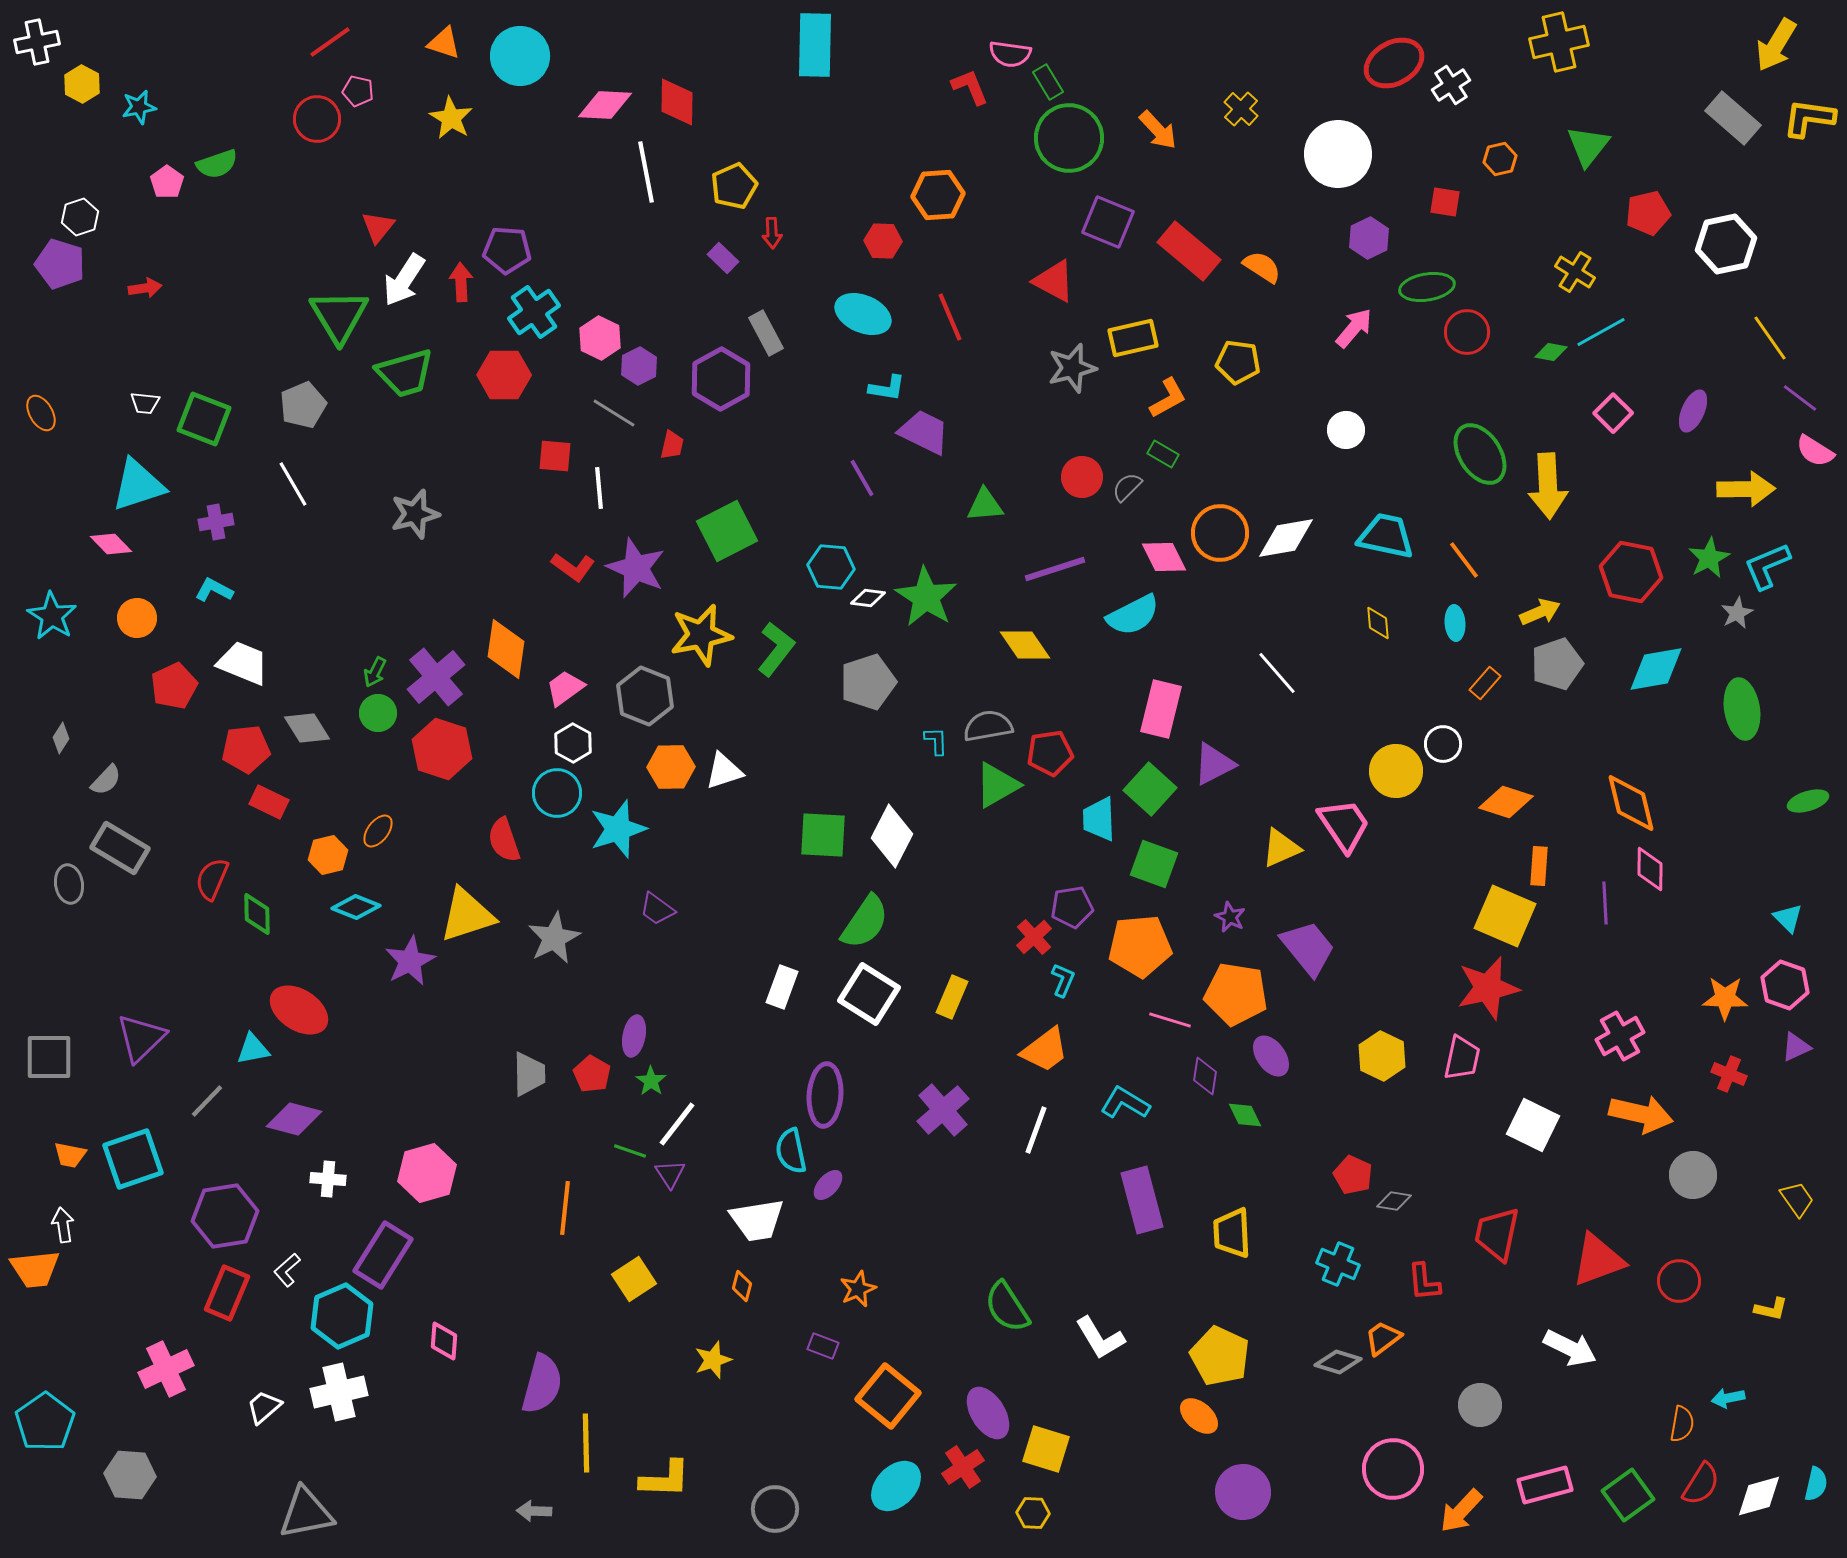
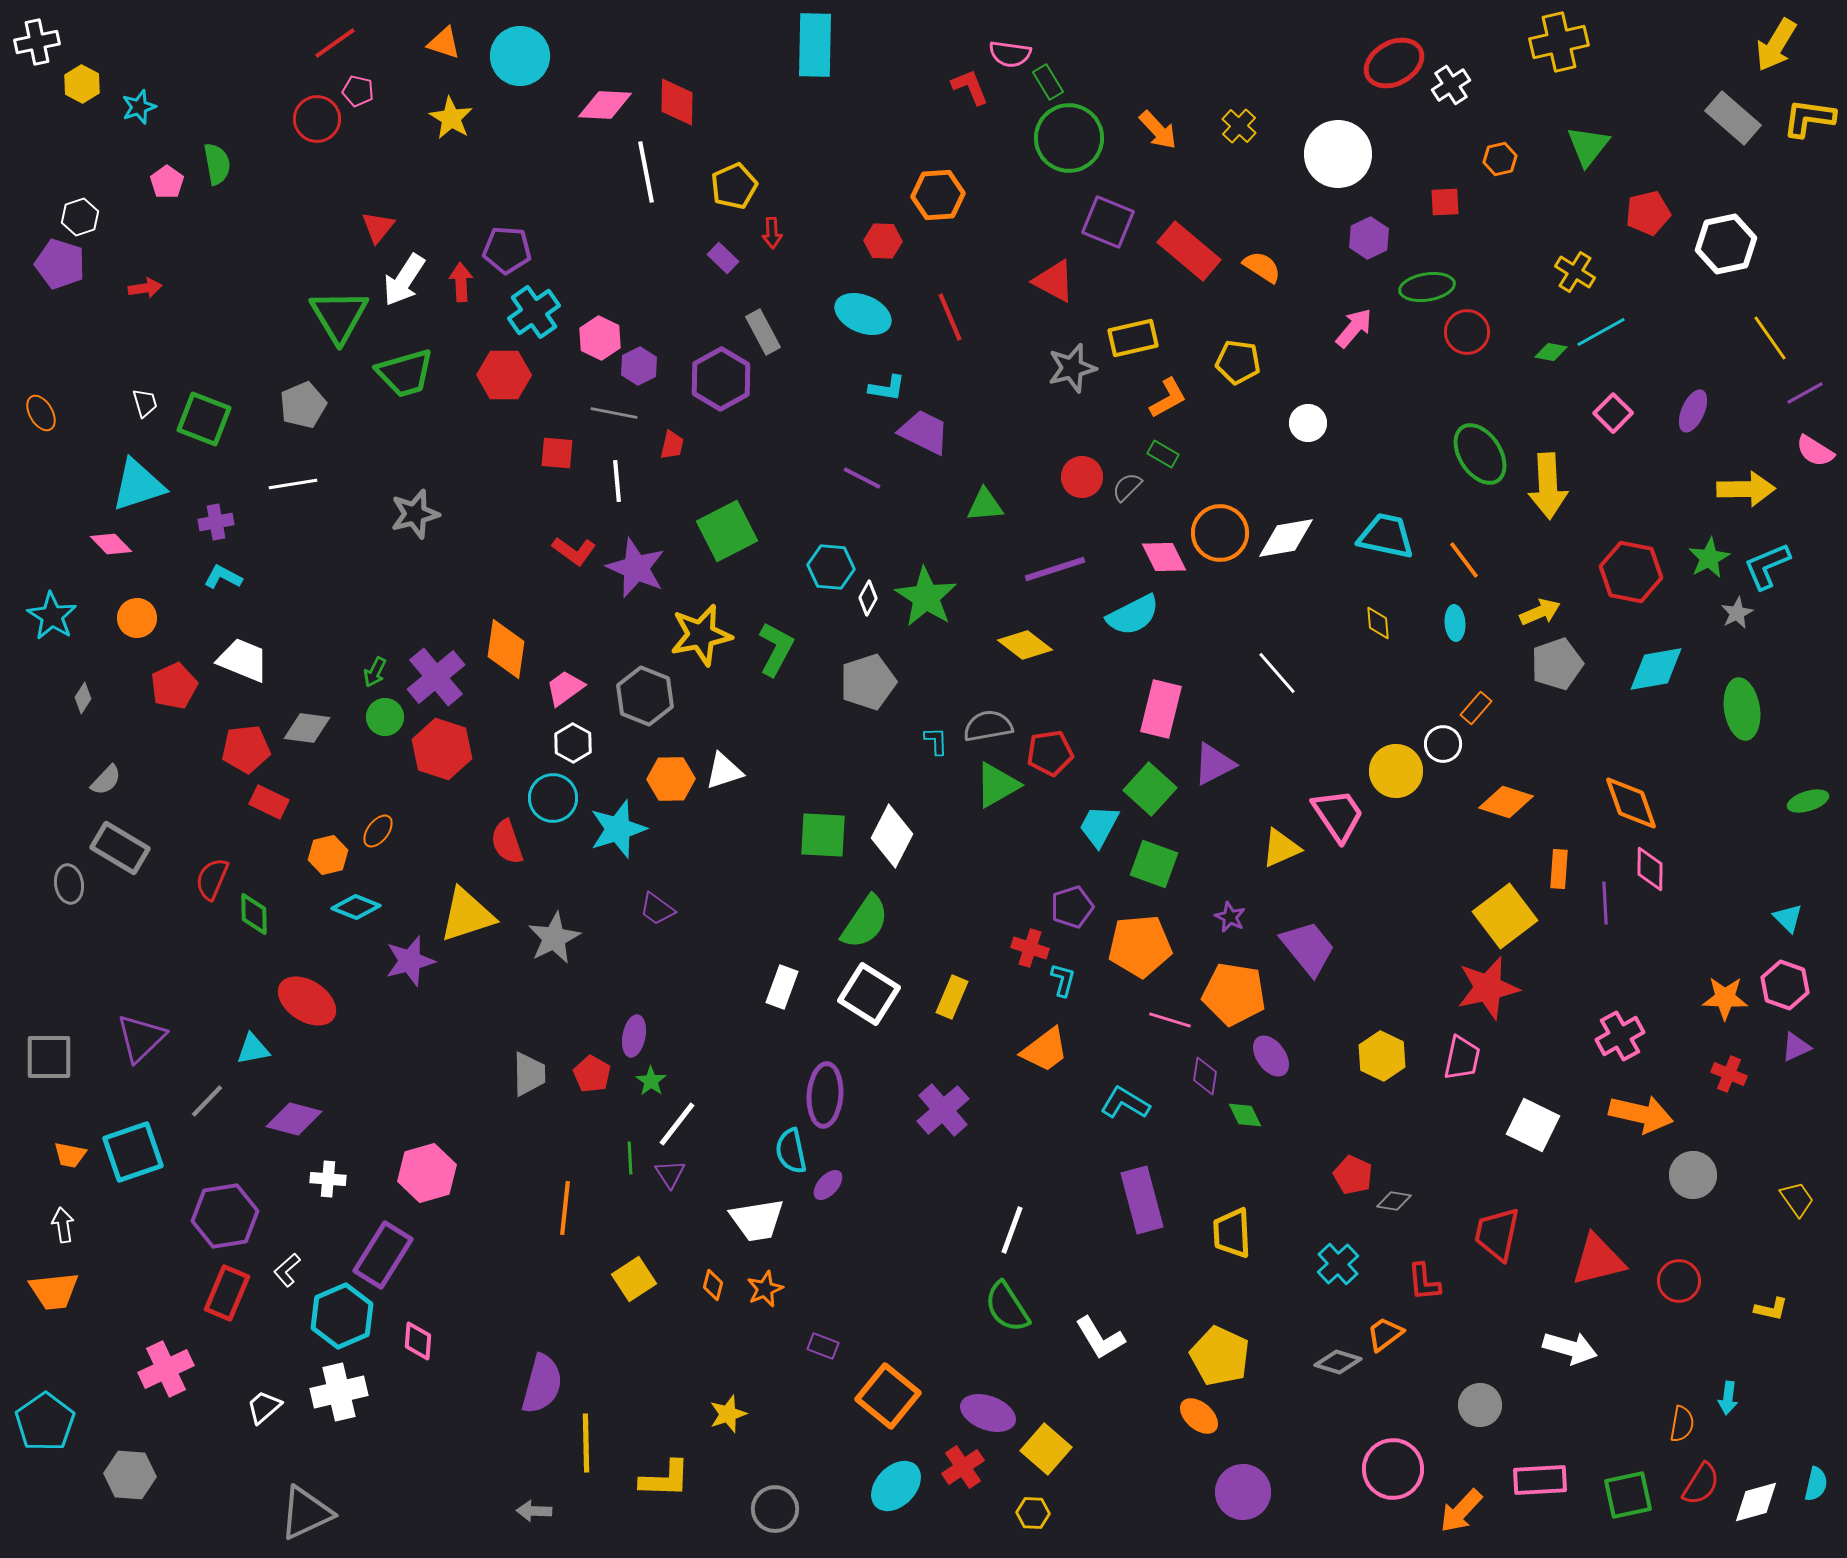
red line at (330, 42): moved 5 px right, 1 px down
cyan star at (139, 107): rotated 8 degrees counterclockwise
yellow cross at (1241, 109): moved 2 px left, 17 px down
green semicircle at (217, 164): rotated 81 degrees counterclockwise
red square at (1445, 202): rotated 12 degrees counterclockwise
gray rectangle at (766, 333): moved 3 px left, 1 px up
purple line at (1800, 398): moved 5 px right, 5 px up; rotated 66 degrees counterclockwise
white trapezoid at (145, 403): rotated 112 degrees counterclockwise
gray line at (614, 413): rotated 21 degrees counterclockwise
white circle at (1346, 430): moved 38 px left, 7 px up
red square at (555, 456): moved 2 px right, 3 px up
purple line at (862, 478): rotated 33 degrees counterclockwise
white line at (293, 484): rotated 69 degrees counterclockwise
white line at (599, 488): moved 18 px right, 7 px up
red L-shape at (573, 567): moved 1 px right, 16 px up
cyan L-shape at (214, 590): moved 9 px right, 13 px up
white diamond at (868, 598): rotated 68 degrees counterclockwise
yellow diamond at (1025, 645): rotated 18 degrees counterclockwise
green L-shape at (776, 649): rotated 10 degrees counterclockwise
white trapezoid at (243, 663): moved 3 px up
orange rectangle at (1485, 683): moved 9 px left, 25 px down
green circle at (378, 713): moved 7 px right, 4 px down
gray diamond at (307, 728): rotated 51 degrees counterclockwise
gray diamond at (61, 738): moved 22 px right, 40 px up
orange hexagon at (671, 767): moved 12 px down
cyan circle at (557, 793): moved 4 px left, 5 px down
orange diamond at (1631, 803): rotated 6 degrees counterclockwise
cyan trapezoid at (1099, 819): moved 7 px down; rotated 30 degrees clockwise
pink trapezoid at (1344, 825): moved 6 px left, 10 px up
red semicircle at (504, 840): moved 3 px right, 2 px down
orange rectangle at (1539, 866): moved 20 px right, 3 px down
purple pentagon at (1072, 907): rotated 9 degrees counterclockwise
green diamond at (257, 914): moved 3 px left
yellow square at (1505, 916): rotated 30 degrees clockwise
red cross at (1034, 937): moved 4 px left, 11 px down; rotated 30 degrees counterclockwise
purple star at (410, 961): rotated 12 degrees clockwise
cyan L-shape at (1063, 980): rotated 8 degrees counterclockwise
orange pentagon at (1236, 994): moved 2 px left
red ellipse at (299, 1010): moved 8 px right, 9 px up
white line at (1036, 1130): moved 24 px left, 100 px down
green line at (630, 1151): moved 7 px down; rotated 68 degrees clockwise
cyan square at (133, 1159): moved 7 px up
red triangle at (1598, 1260): rotated 6 degrees clockwise
cyan cross at (1338, 1264): rotated 24 degrees clockwise
orange trapezoid at (35, 1269): moved 19 px right, 22 px down
orange diamond at (742, 1286): moved 29 px left, 1 px up
orange star at (858, 1289): moved 93 px left
orange trapezoid at (1383, 1338): moved 2 px right, 4 px up
pink diamond at (444, 1341): moved 26 px left
white arrow at (1570, 1348): rotated 10 degrees counterclockwise
yellow star at (713, 1360): moved 15 px right, 54 px down
cyan arrow at (1728, 1398): rotated 72 degrees counterclockwise
purple ellipse at (988, 1413): rotated 38 degrees counterclockwise
yellow square at (1046, 1449): rotated 24 degrees clockwise
pink rectangle at (1545, 1485): moved 5 px left, 5 px up; rotated 12 degrees clockwise
green square at (1628, 1495): rotated 24 degrees clockwise
white diamond at (1759, 1496): moved 3 px left, 6 px down
gray triangle at (306, 1513): rotated 14 degrees counterclockwise
